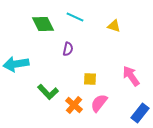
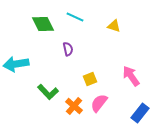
purple semicircle: rotated 24 degrees counterclockwise
yellow square: rotated 24 degrees counterclockwise
orange cross: moved 1 px down
